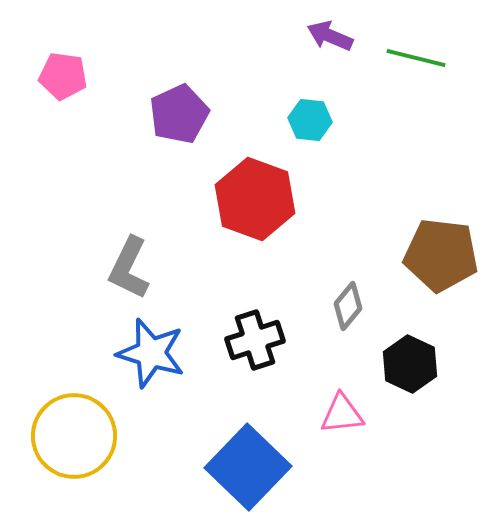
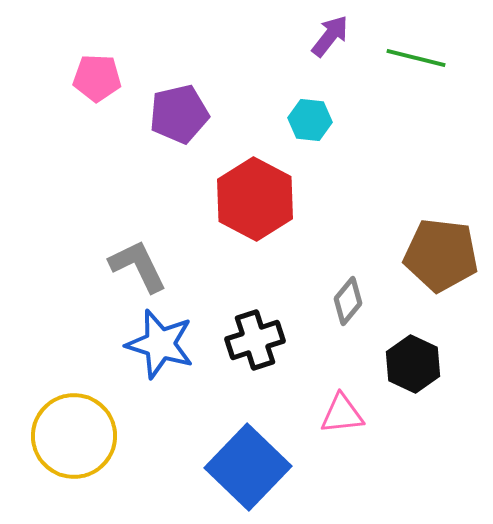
purple arrow: rotated 105 degrees clockwise
pink pentagon: moved 34 px right, 2 px down; rotated 6 degrees counterclockwise
purple pentagon: rotated 12 degrees clockwise
red hexagon: rotated 8 degrees clockwise
gray L-shape: moved 9 px right, 2 px up; rotated 128 degrees clockwise
gray diamond: moved 5 px up
blue star: moved 9 px right, 9 px up
black hexagon: moved 3 px right
